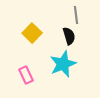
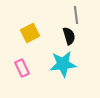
yellow square: moved 2 px left; rotated 18 degrees clockwise
cyan star: rotated 16 degrees clockwise
pink rectangle: moved 4 px left, 7 px up
